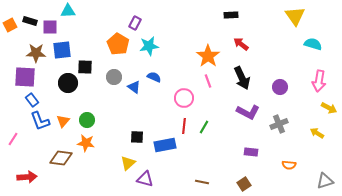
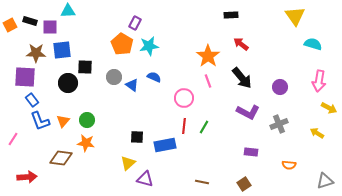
orange pentagon at (118, 44): moved 4 px right
black arrow at (242, 78): rotated 15 degrees counterclockwise
blue triangle at (134, 87): moved 2 px left, 2 px up
